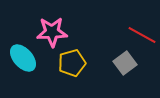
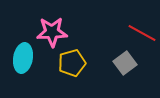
red line: moved 2 px up
cyan ellipse: rotated 52 degrees clockwise
